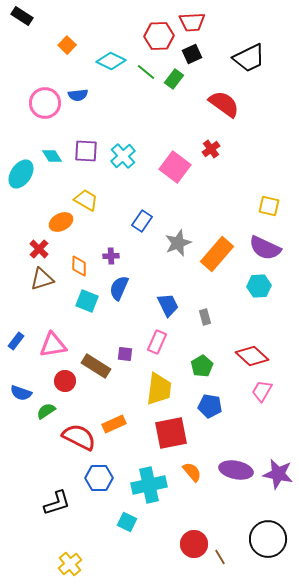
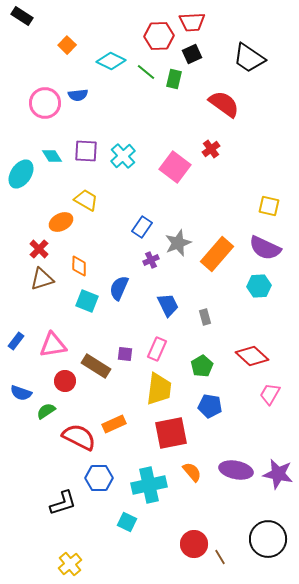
black trapezoid at (249, 58): rotated 60 degrees clockwise
green rectangle at (174, 79): rotated 24 degrees counterclockwise
blue rectangle at (142, 221): moved 6 px down
purple cross at (111, 256): moved 40 px right, 4 px down; rotated 21 degrees counterclockwise
pink rectangle at (157, 342): moved 7 px down
pink trapezoid at (262, 391): moved 8 px right, 3 px down
black L-shape at (57, 503): moved 6 px right
